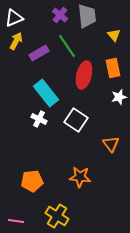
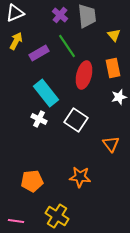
white triangle: moved 1 px right, 5 px up
